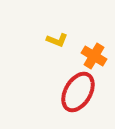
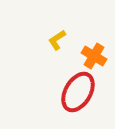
yellow L-shape: rotated 125 degrees clockwise
